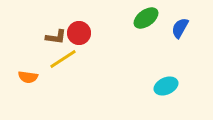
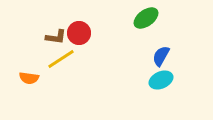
blue semicircle: moved 19 px left, 28 px down
yellow line: moved 2 px left
orange semicircle: moved 1 px right, 1 px down
cyan ellipse: moved 5 px left, 6 px up
